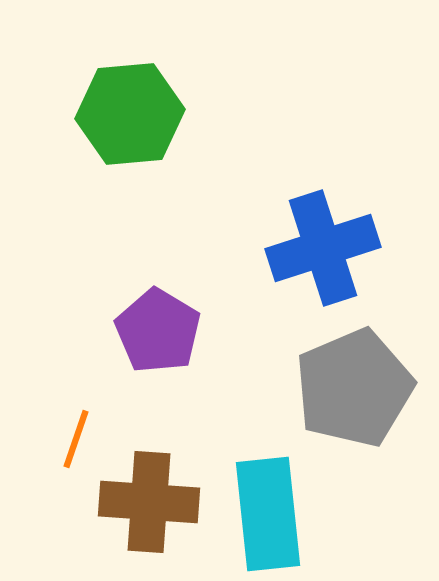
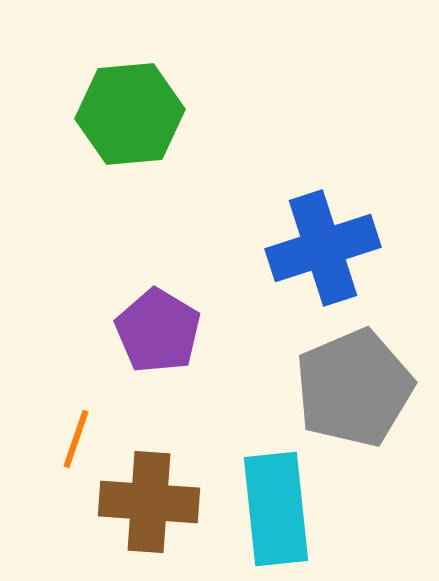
cyan rectangle: moved 8 px right, 5 px up
